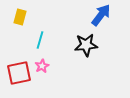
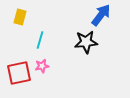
black star: moved 3 px up
pink star: rotated 16 degrees clockwise
